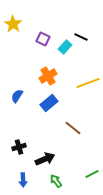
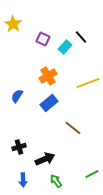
black line: rotated 24 degrees clockwise
